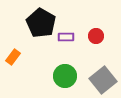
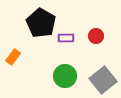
purple rectangle: moved 1 px down
